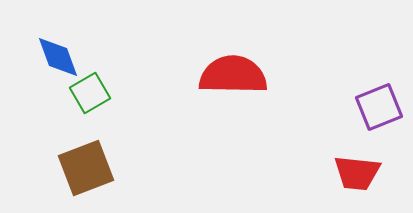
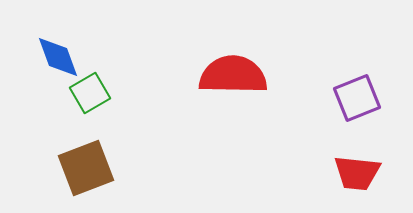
purple square: moved 22 px left, 9 px up
